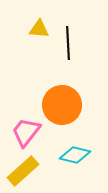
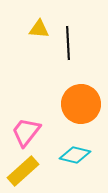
orange circle: moved 19 px right, 1 px up
